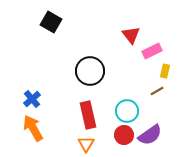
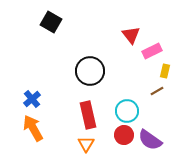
purple semicircle: moved 5 px down; rotated 70 degrees clockwise
